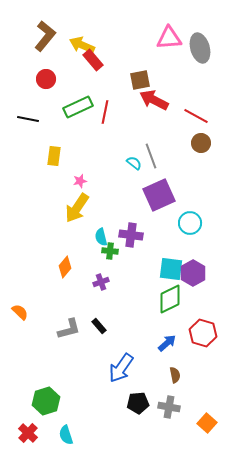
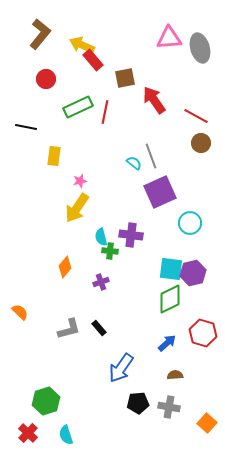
brown L-shape at (45, 36): moved 5 px left, 2 px up
brown square at (140, 80): moved 15 px left, 2 px up
red arrow at (154, 100): rotated 28 degrees clockwise
black line at (28, 119): moved 2 px left, 8 px down
purple square at (159, 195): moved 1 px right, 3 px up
purple hexagon at (193, 273): rotated 15 degrees clockwise
black rectangle at (99, 326): moved 2 px down
brown semicircle at (175, 375): rotated 84 degrees counterclockwise
